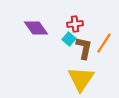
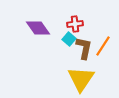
purple diamond: moved 2 px right
orange line: moved 1 px left, 3 px down
